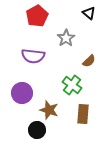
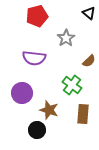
red pentagon: rotated 15 degrees clockwise
purple semicircle: moved 1 px right, 2 px down
